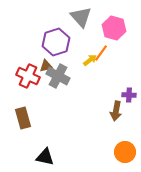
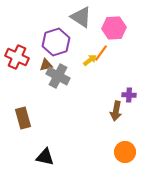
gray triangle: rotated 15 degrees counterclockwise
pink hexagon: rotated 20 degrees counterclockwise
brown triangle: moved 1 px up
red cross: moved 11 px left, 19 px up
